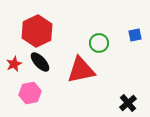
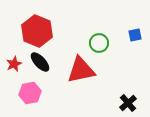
red hexagon: rotated 12 degrees counterclockwise
